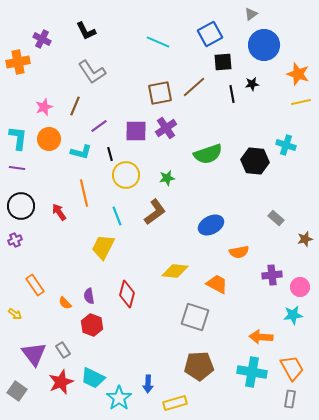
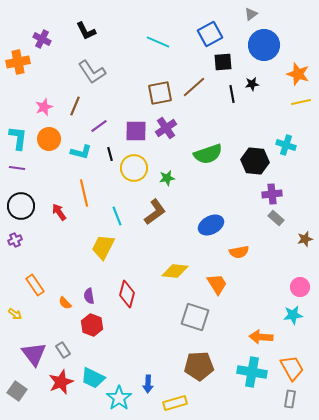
yellow circle at (126, 175): moved 8 px right, 7 px up
purple cross at (272, 275): moved 81 px up
orange trapezoid at (217, 284): rotated 30 degrees clockwise
